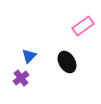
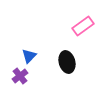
black ellipse: rotated 15 degrees clockwise
purple cross: moved 1 px left, 2 px up
